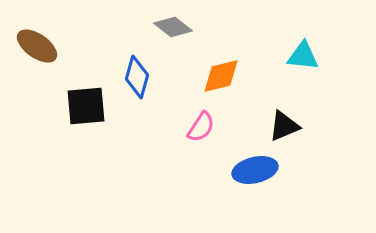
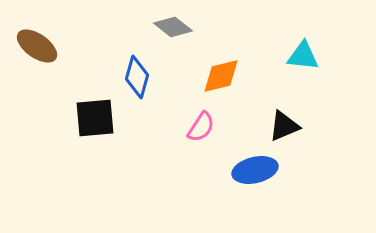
black square: moved 9 px right, 12 px down
